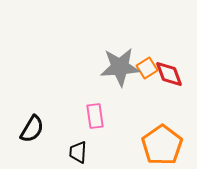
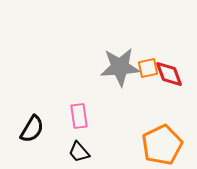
orange square: moved 1 px right; rotated 20 degrees clockwise
pink rectangle: moved 16 px left
orange pentagon: rotated 9 degrees clockwise
black trapezoid: moved 1 px right; rotated 45 degrees counterclockwise
